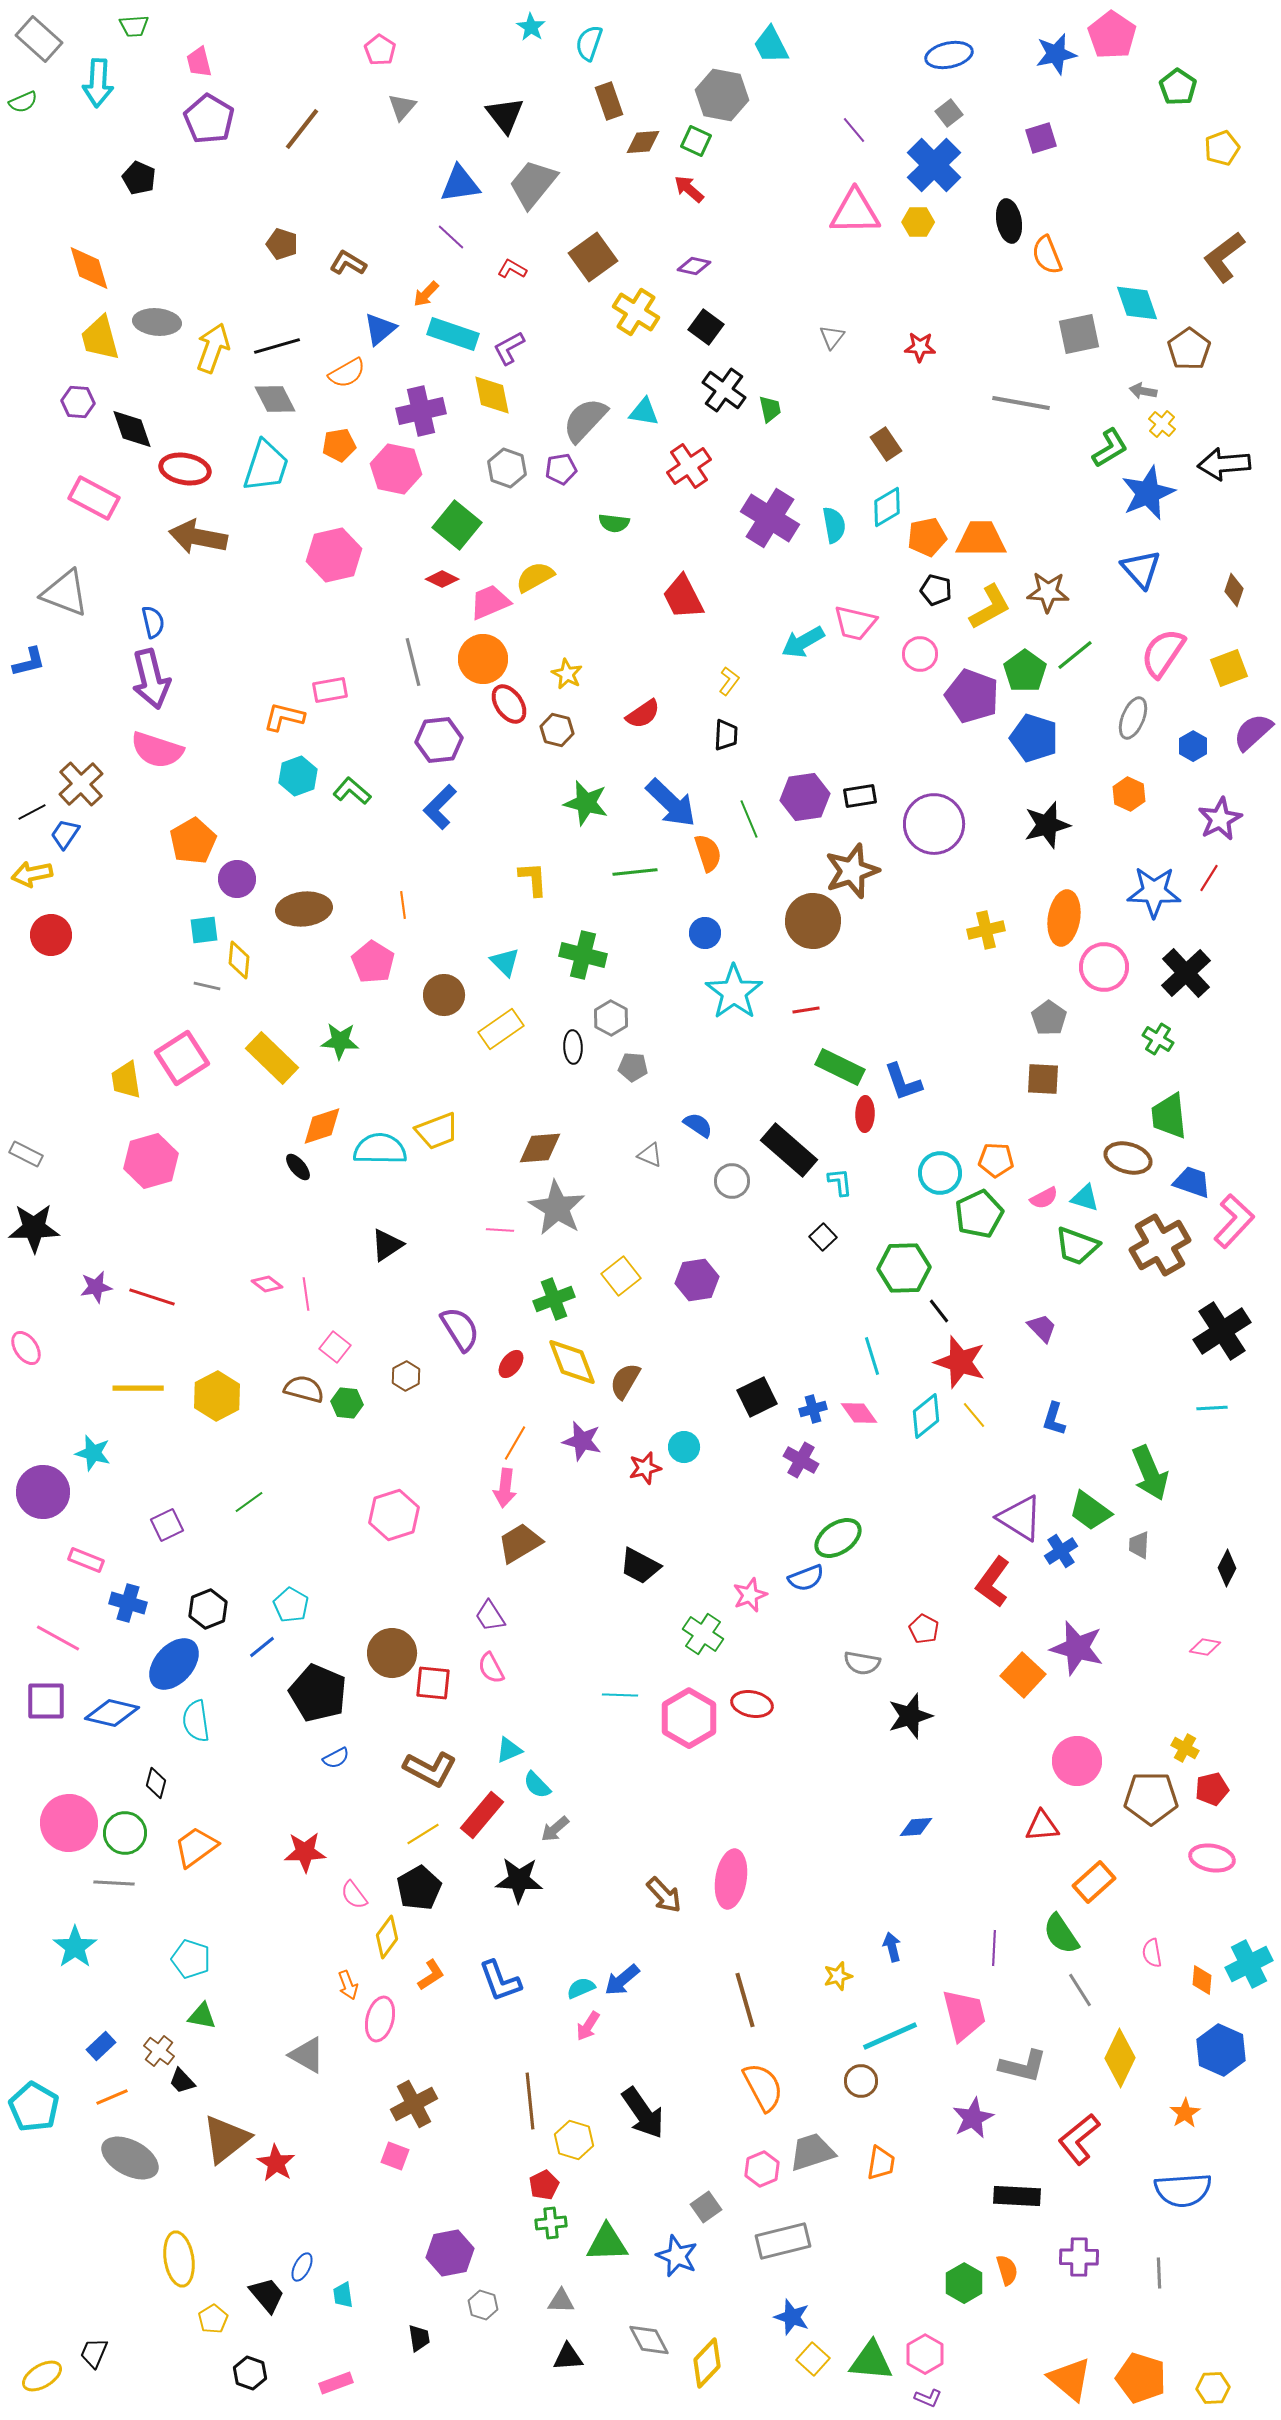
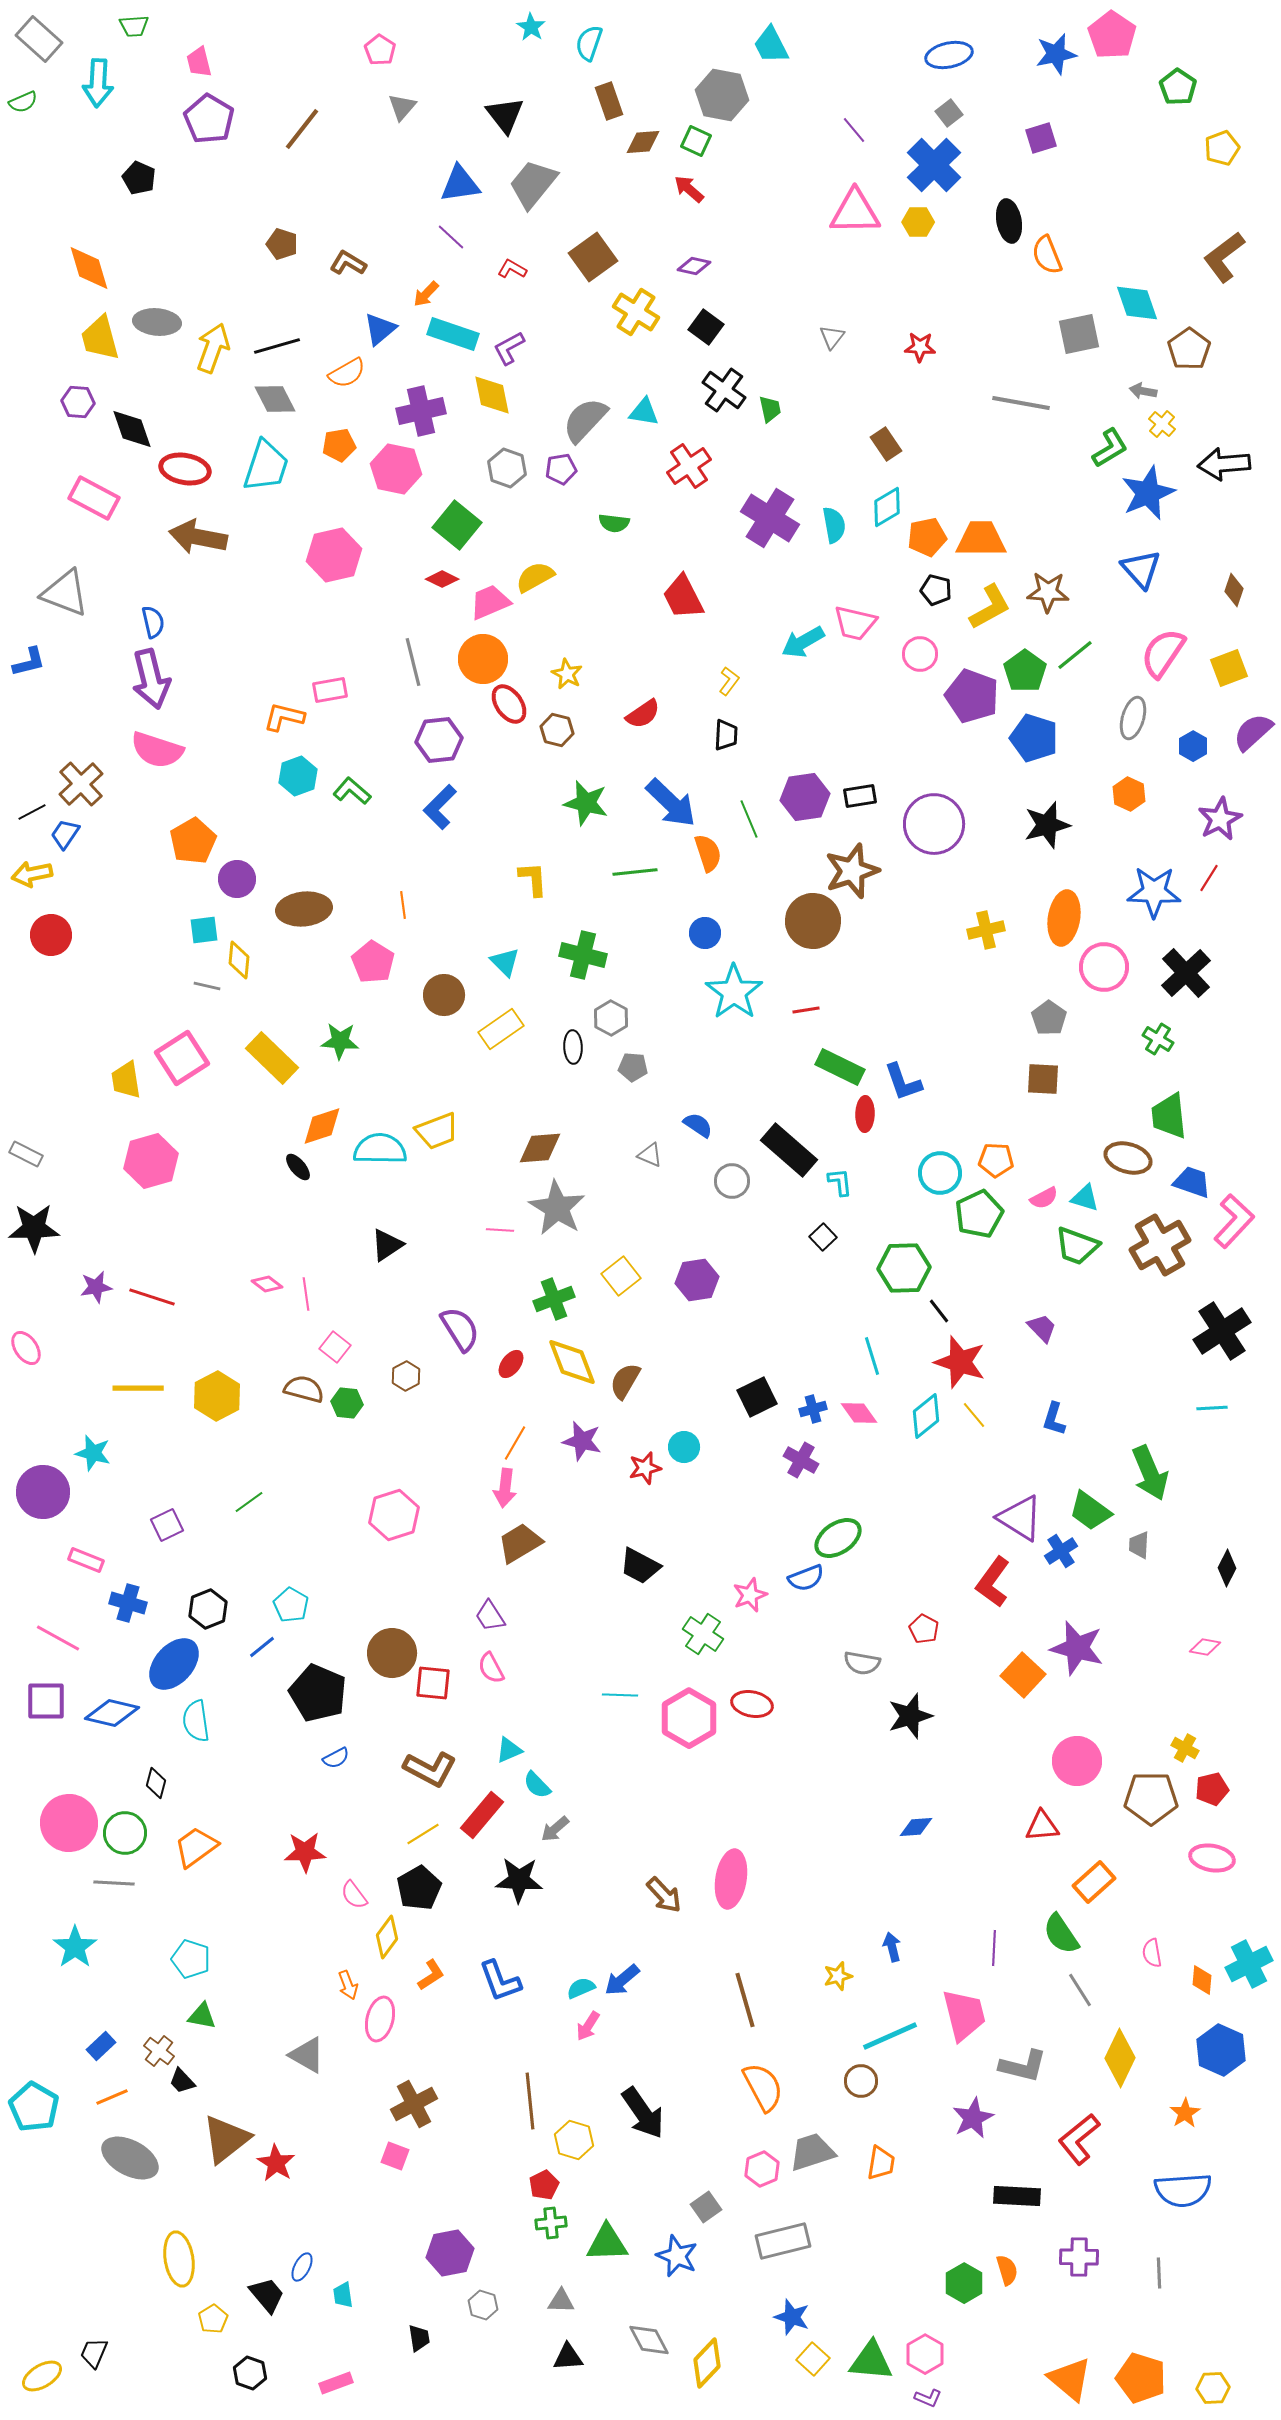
gray ellipse at (1133, 718): rotated 6 degrees counterclockwise
